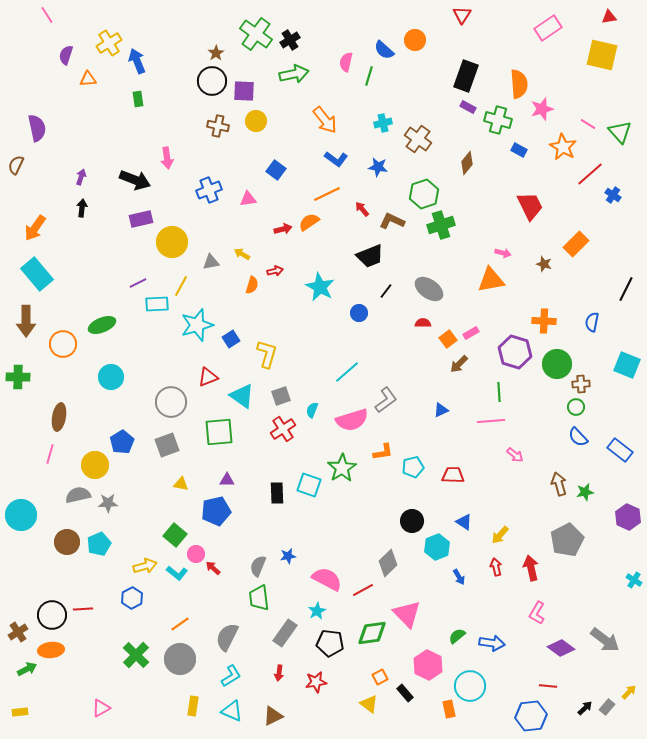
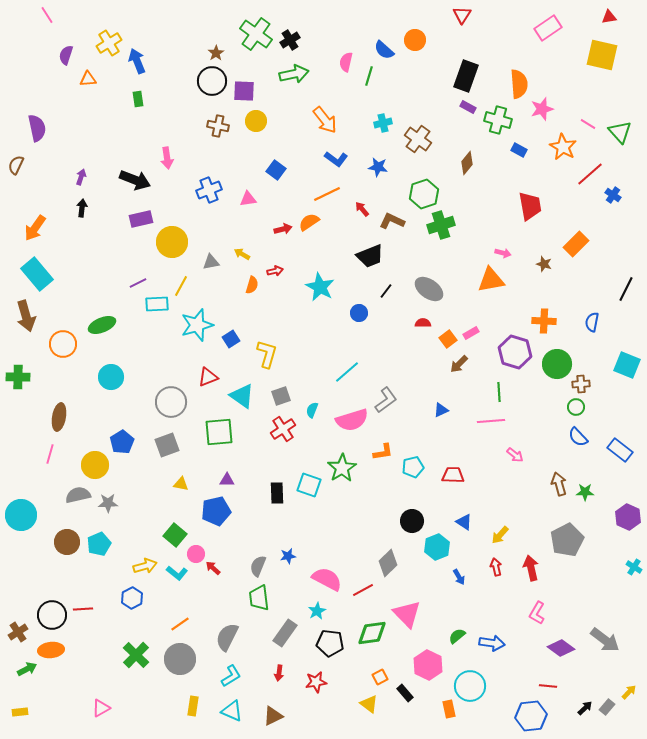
red trapezoid at (530, 206): rotated 16 degrees clockwise
brown arrow at (26, 321): moved 5 px up; rotated 16 degrees counterclockwise
green star at (585, 492): rotated 12 degrees clockwise
cyan cross at (634, 580): moved 13 px up
